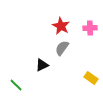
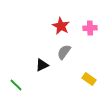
gray semicircle: moved 2 px right, 4 px down
yellow rectangle: moved 2 px left, 1 px down
